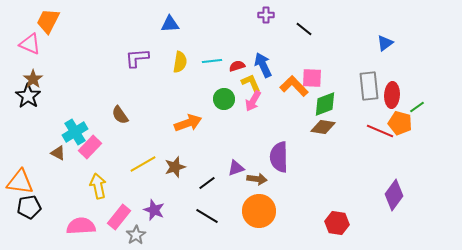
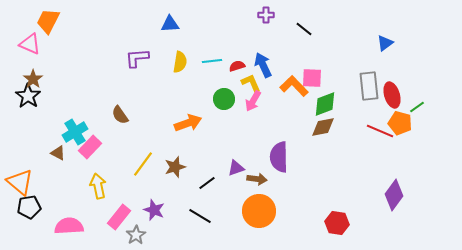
red ellipse at (392, 95): rotated 20 degrees counterclockwise
brown diamond at (323, 127): rotated 20 degrees counterclockwise
yellow line at (143, 164): rotated 24 degrees counterclockwise
orange triangle at (20, 182): rotated 32 degrees clockwise
black line at (207, 216): moved 7 px left
pink semicircle at (81, 226): moved 12 px left
